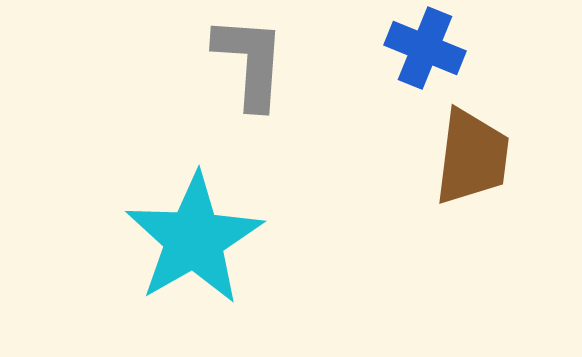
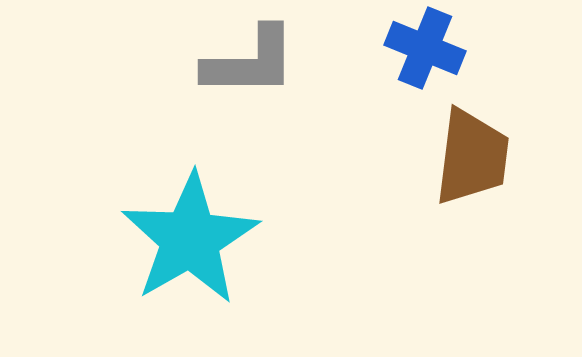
gray L-shape: rotated 86 degrees clockwise
cyan star: moved 4 px left
